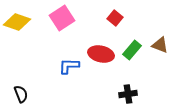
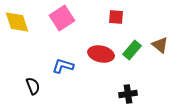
red square: moved 1 px right, 1 px up; rotated 35 degrees counterclockwise
yellow diamond: rotated 52 degrees clockwise
brown triangle: rotated 18 degrees clockwise
blue L-shape: moved 6 px left; rotated 15 degrees clockwise
black semicircle: moved 12 px right, 8 px up
